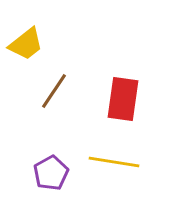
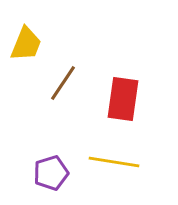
yellow trapezoid: rotated 30 degrees counterclockwise
brown line: moved 9 px right, 8 px up
purple pentagon: rotated 12 degrees clockwise
